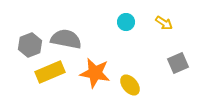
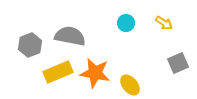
cyan circle: moved 1 px down
gray semicircle: moved 4 px right, 3 px up
yellow rectangle: moved 8 px right
